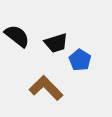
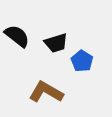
blue pentagon: moved 2 px right, 1 px down
brown L-shape: moved 4 px down; rotated 16 degrees counterclockwise
